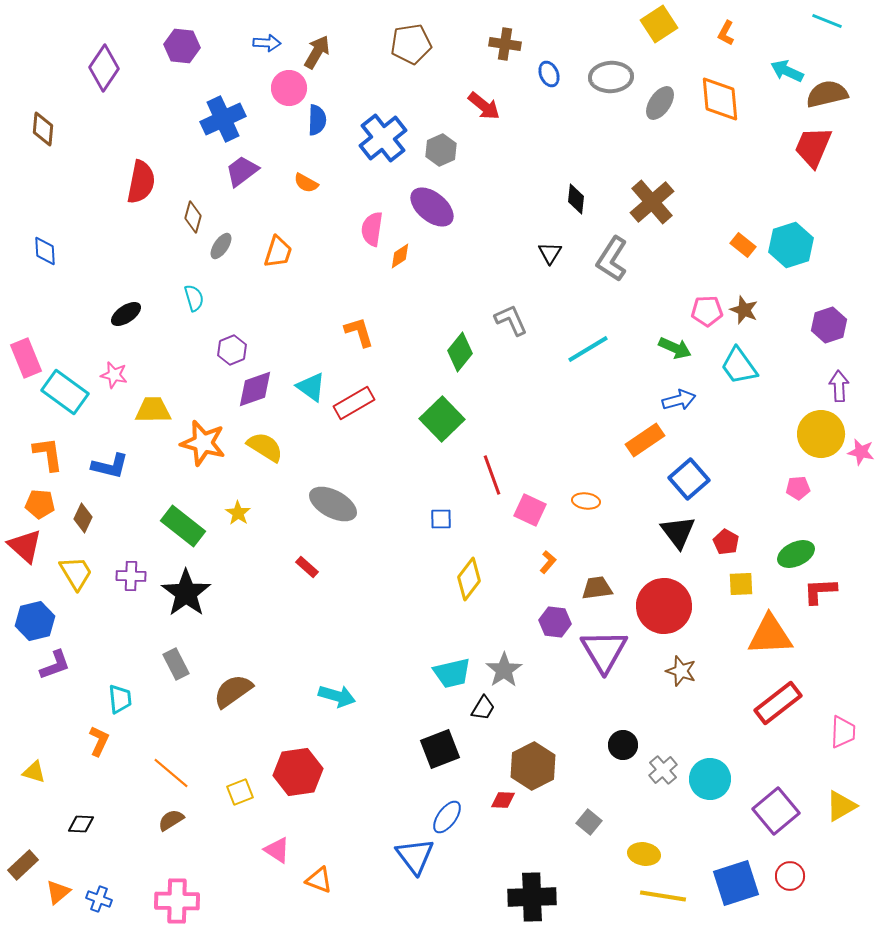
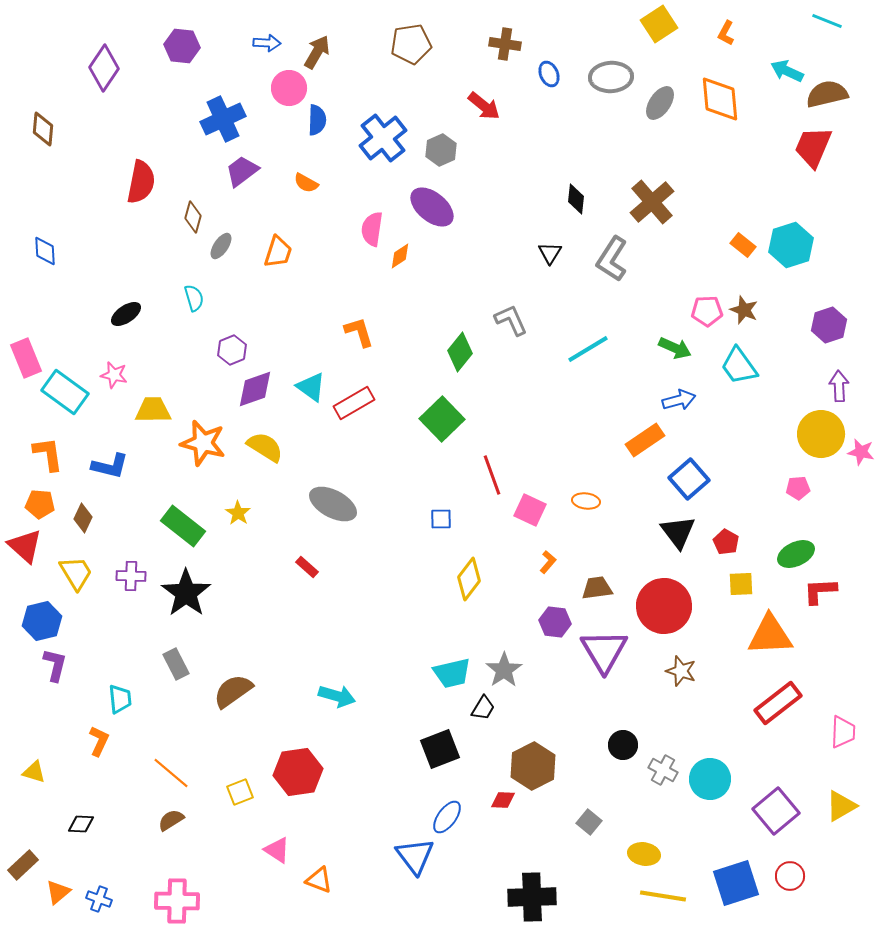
blue hexagon at (35, 621): moved 7 px right
purple L-shape at (55, 665): rotated 56 degrees counterclockwise
gray cross at (663, 770): rotated 20 degrees counterclockwise
